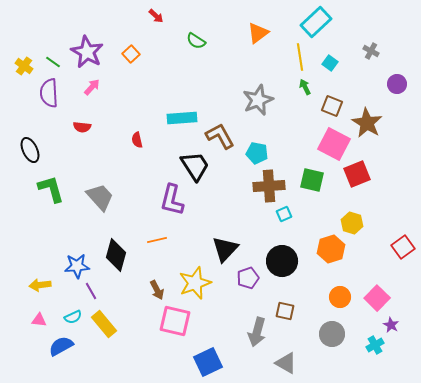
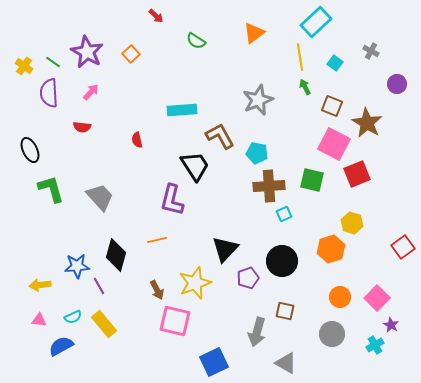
orange triangle at (258, 33): moved 4 px left
cyan square at (330, 63): moved 5 px right
pink arrow at (92, 87): moved 1 px left, 5 px down
cyan rectangle at (182, 118): moved 8 px up
purple line at (91, 291): moved 8 px right, 5 px up
blue square at (208, 362): moved 6 px right
